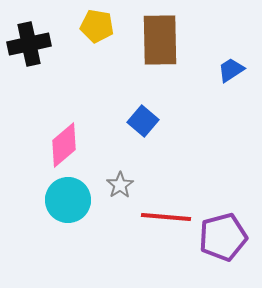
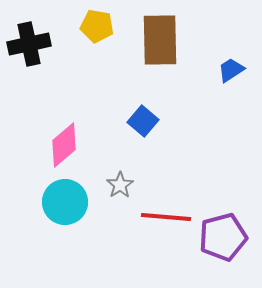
cyan circle: moved 3 px left, 2 px down
